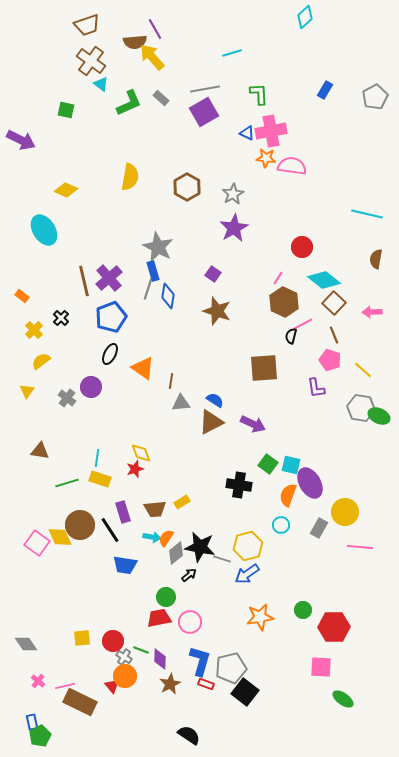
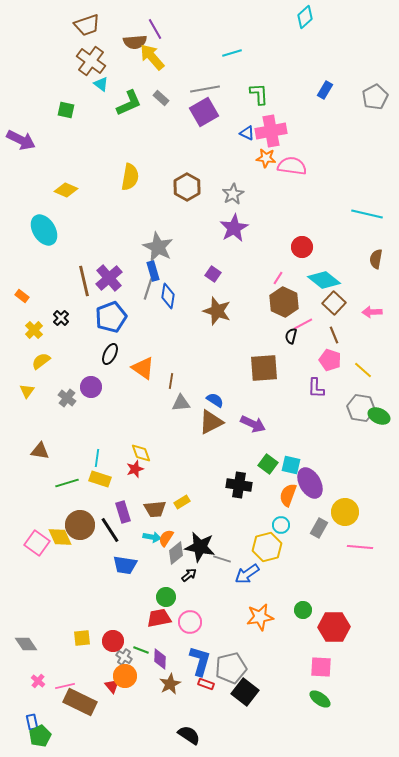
purple L-shape at (316, 388): rotated 10 degrees clockwise
yellow hexagon at (248, 546): moved 19 px right, 1 px down
green ellipse at (343, 699): moved 23 px left
